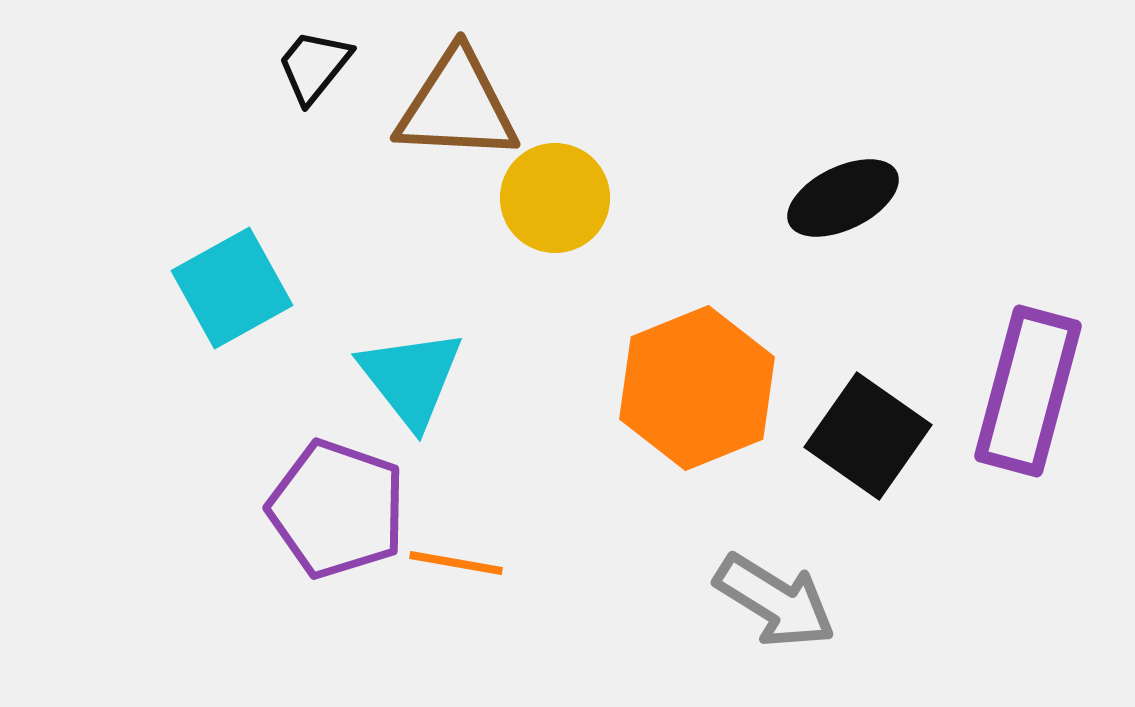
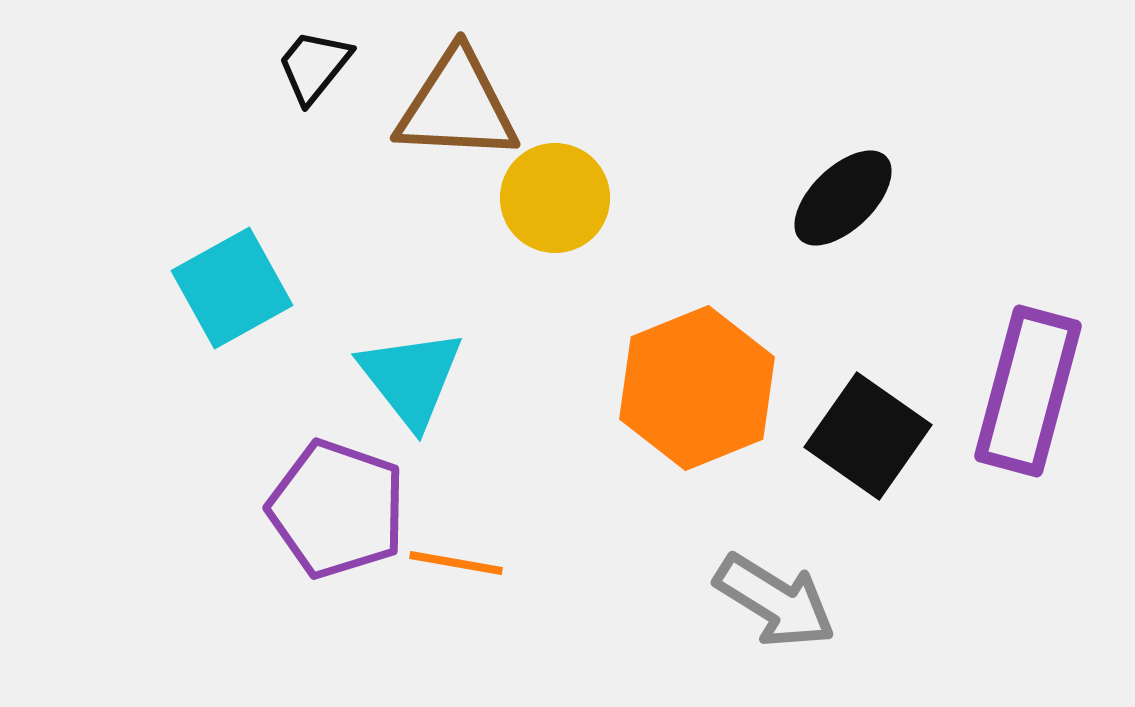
black ellipse: rotated 18 degrees counterclockwise
